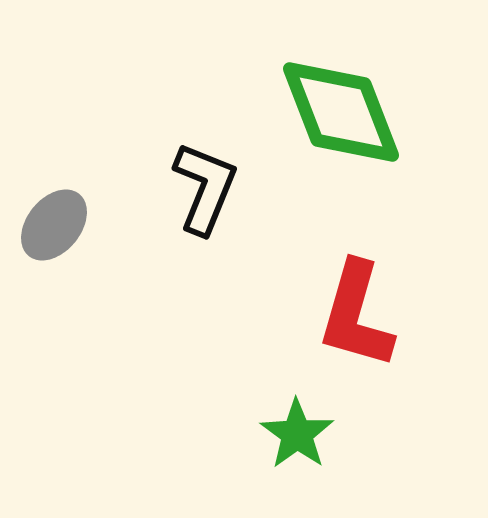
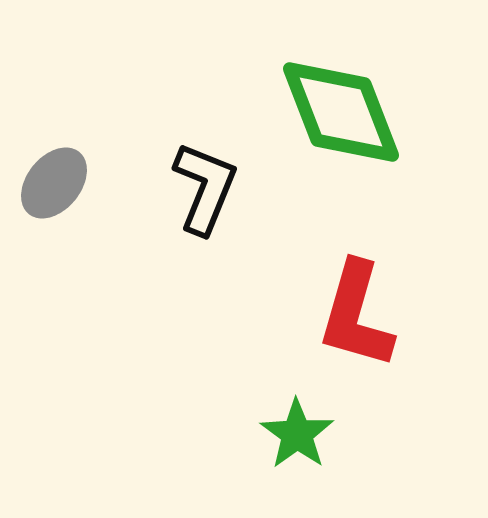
gray ellipse: moved 42 px up
